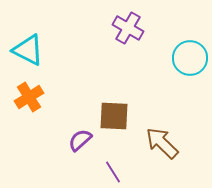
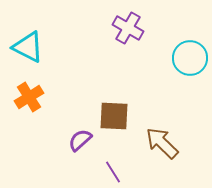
cyan triangle: moved 3 px up
